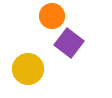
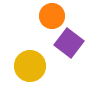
yellow circle: moved 2 px right, 3 px up
